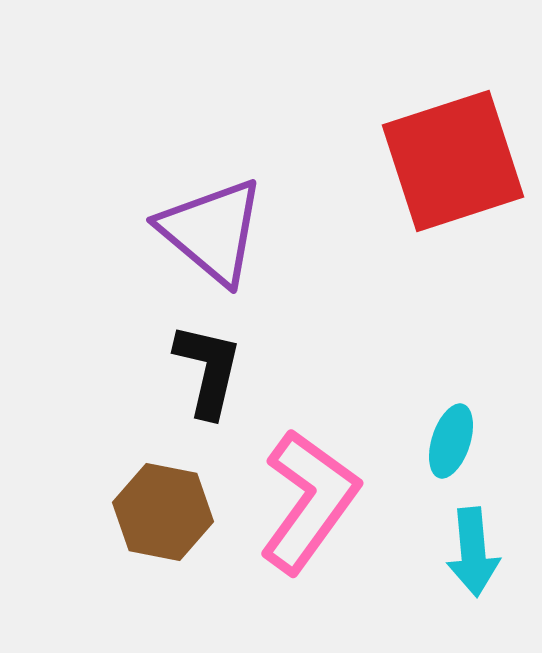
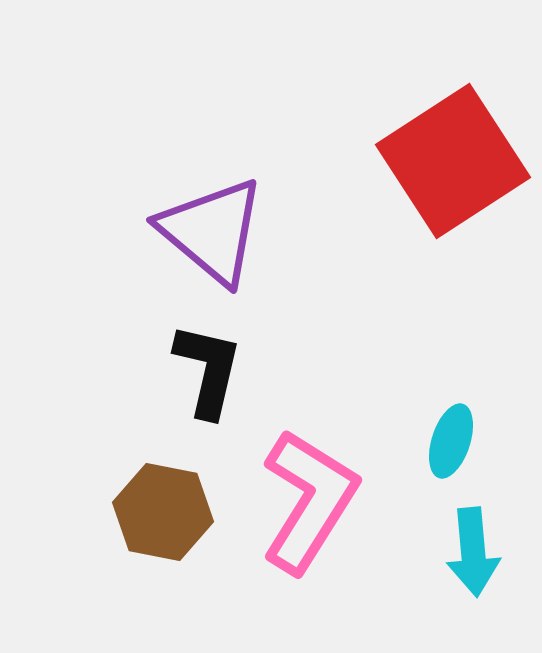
red square: rotated 15 degrees counterclockwise
pink L-shape: rotated 4 degrees counterclockwise
